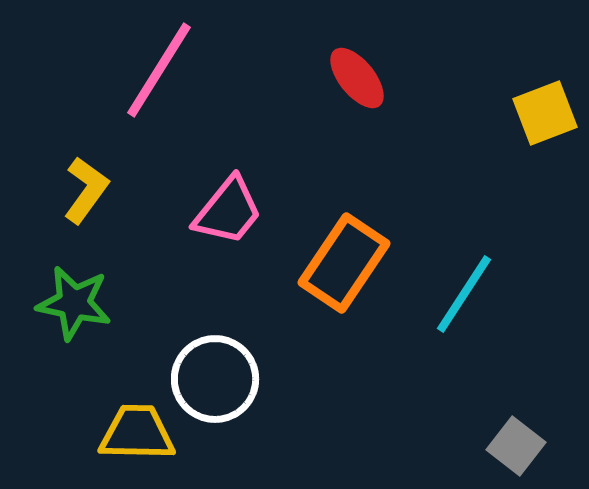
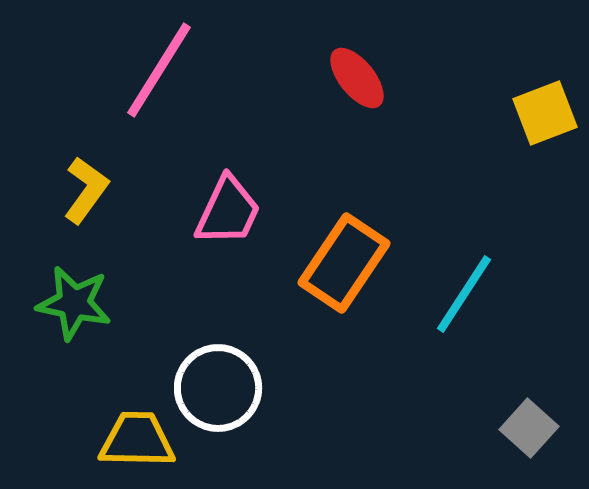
pink trapezoid: rotated 14 degrees counterclockwise
white circle: moved 3 px right, 9 px down
yellow trapezoid: moved 7 px down
gray square: moved 13 px right, 18 px up; rotated 4 degrees clockwise
